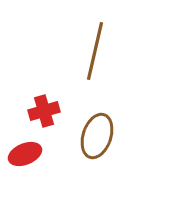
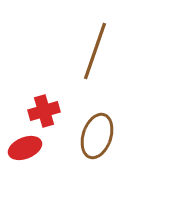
brown line: rotated 6 degrees clockwise
red ellipse: moved 6 px up
